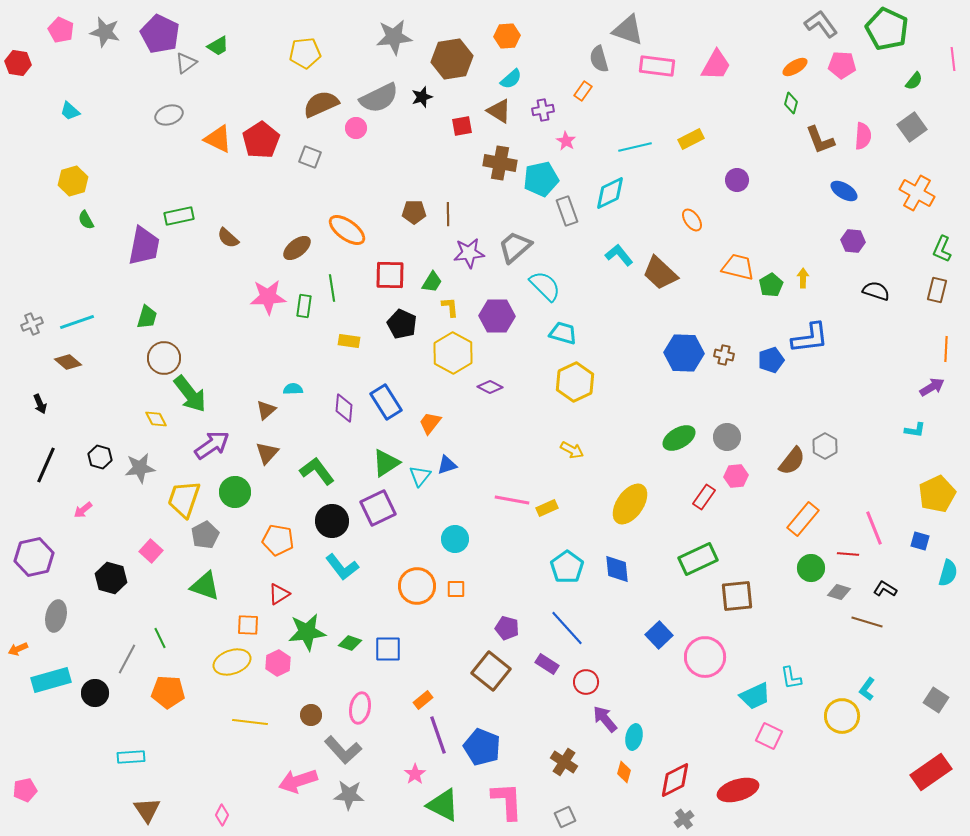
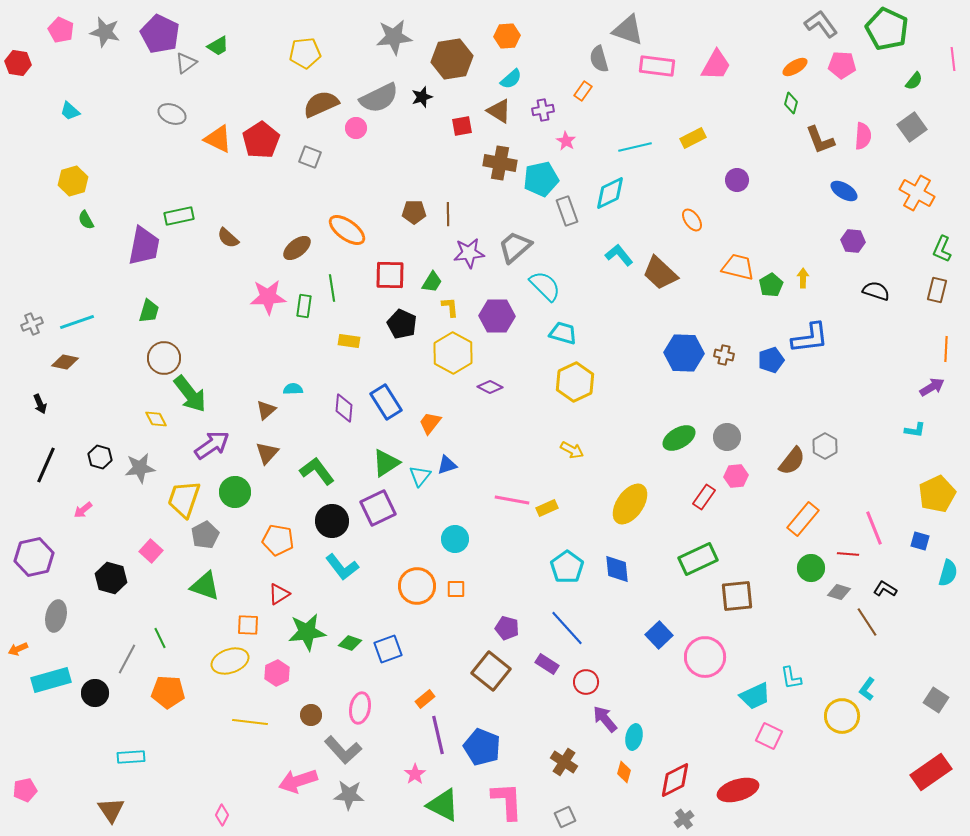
gray ellipse at (169, 115): moved 3 px right, 1 px up; rotated 40 degrees clockwise
yellow rectangle at (691, 139): moved 2 px right, 1 px up
green trapezoid at (147, 317): moved 2 px right, 6 px up
brown diamond at (68, 362): moved 3 px left; rotated 28 degrees counterclockwise
brown line at (867, 622): rotated 40 degrees clockwise
blue square at (388, 649): rotated 20 degrees counterclockwise
yellow ellipse at (232, 662): moved 2 px left, 1 px up
pink hexagon at (278, 663): moved 1 px left, 10 px down
orange rectangle at (423, 700): moved 2 px right, 1 px up
purple line at (438, 735): rotated 6 degrees clockwise
brown triangle at (147, 810): moved 36 px left
